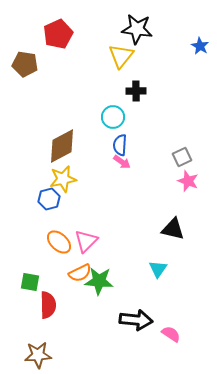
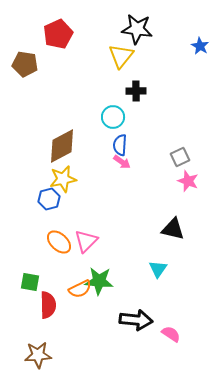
gray square: moved 2 px left
orange semicircle: moved 16 px down
